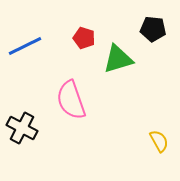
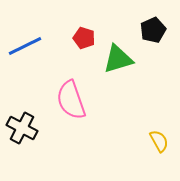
black pentagon: moved 1 px down; rotated 30 degrees counterclockwise
